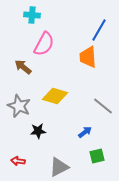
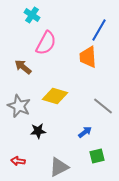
cyan cross: rotated 28 degrees clockwise
pink semicircle: moved 2 px right, 1 px up
